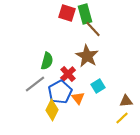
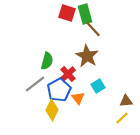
blue pentagon: moved 1 px left, 2 px up
